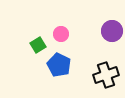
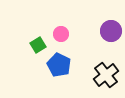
purple circle: moved 1 px left
black cross: rotated 20 degrees counterclockwise
